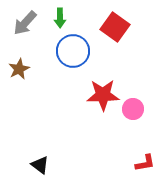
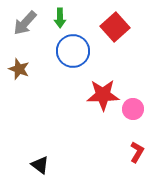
red square: rotated 12 degrees clockwise
brown star: rotated 25 degrees counterclockwise
red L-shape: moved 8 px left, 11 px up; rotated 50 degrees counterclockwise
